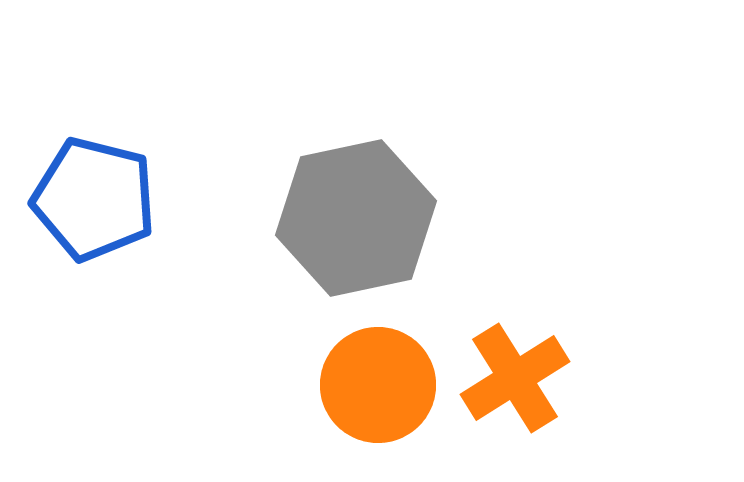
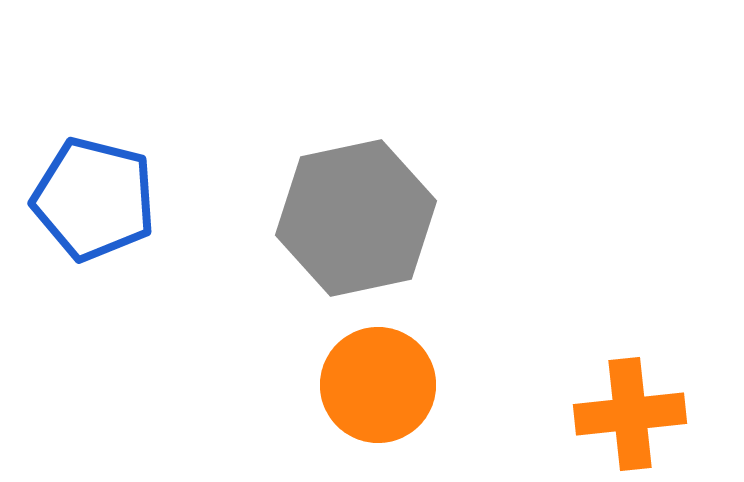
orange cross: moved 115 px right, 36 px down; rotated 26 degrees clockwise
